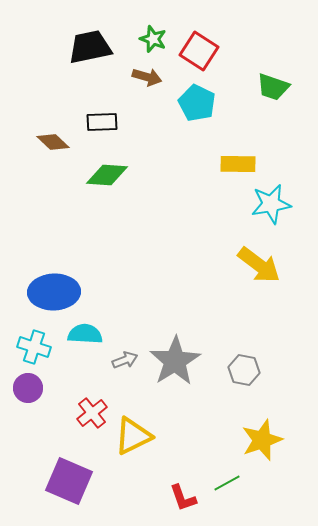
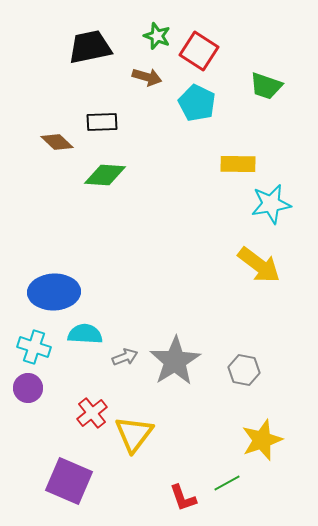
green star: moved 4 px right, 3 px up
green trapezoid: moved 7 px left, 1 px up
brown diamond: moved 4 px right
green diamond: moved 2 px left
gray arrow: moved 3 px up
yellow triangle: moved 1 px right, 2 px up; rotated 27 degrees counterclockwise
